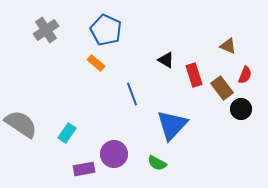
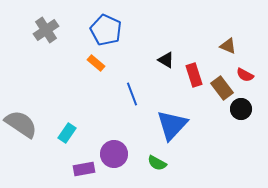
red semicircle: rotated 96 degrees clockwise
